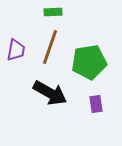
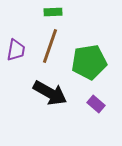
brown line: moved 1 px up
purple rectangle: rotated 42 degrees counterclockwise
